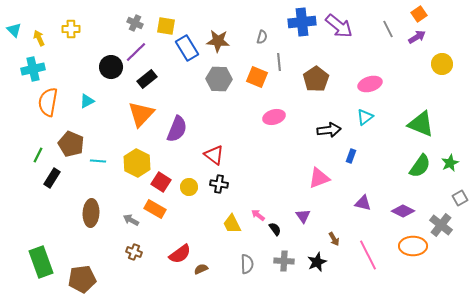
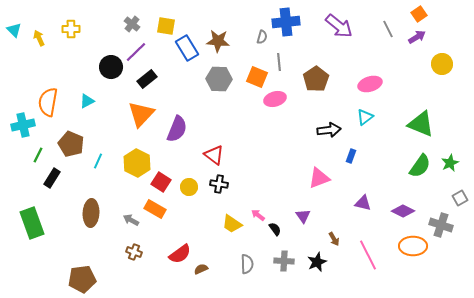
blue cross at (302, 22): moved 16 px left
gray cross at (135, 23): moved 3 px left, 1 px down; rotated 14 degrees clockwise
cyan cross at (33, 69): moved 10 px left, 56 px down
pink ellipse at (274, 117): moved 1 px right, 18 px up
cyan line at (98, 161): rotated 70 degrees counterclockwise
yellow trapezoid at (232, 224): rotated 30 degrees counterclockwise
gray cross at (441, 225): rotated 20 degrees counterclockwise
green rectangle at (41, 262): moved 9 px left, 39 px up
